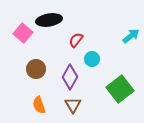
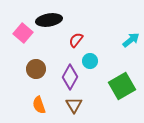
cyan arrow: moved 4 px down
cyan circle: moved 2 px left, 2 px down
green square: moved 2 px right, 3 px up; rotated 8 degrees clockwise
brown triangle: moved 1 px right
